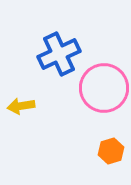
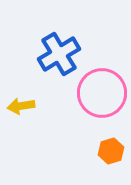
blue cross: rotated 6 degrees counterclockwise
pink circle: moved 2 px left, 5 px down
